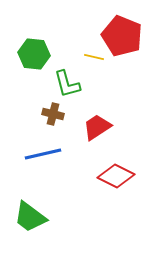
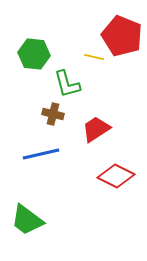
red trapezoid: moved 1 px left, 2 px down
blue line: moved 2 px left
green trapezoid: moved 3 px left, 3 px down
